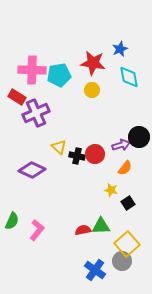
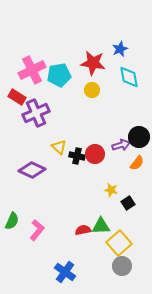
pink cross: rotated 28 degrees counterclockwise
orange semicircle: moved 12 px right, 5 px up
yellow square: moved 8 px left, 1 px up
gray circle: moved 5 px down
blue cross: moved 30 px left, 2 px down
